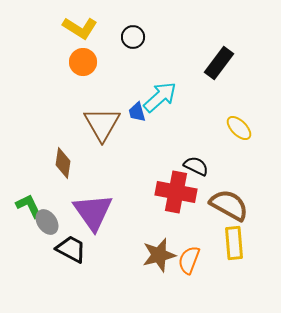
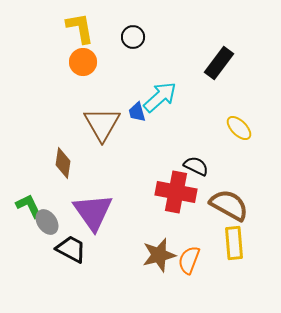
yellow L-shape: rotated 132 degrees counterclockwise
